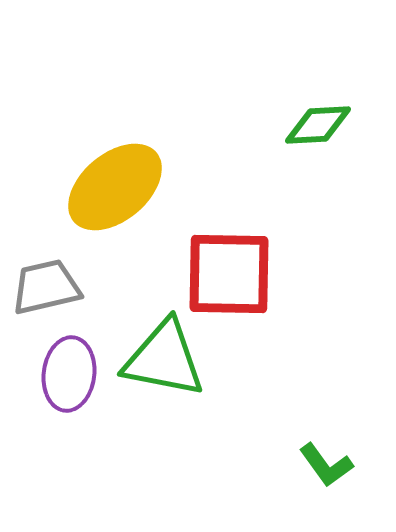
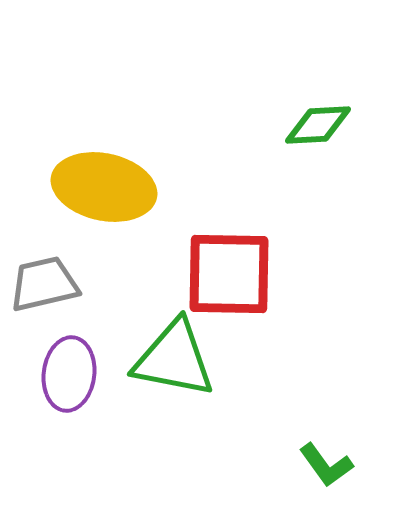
yellow ellipse: moved 11 px left; rotated 52 degrees clockwise
gray trapezoid: moved 2 px left, 3 px up
green triangle: moved 10 px right
